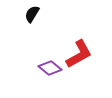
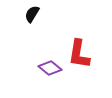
red L-shape: rotated 128 degrees clockwise
